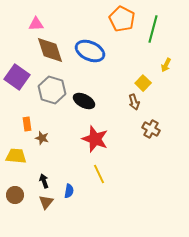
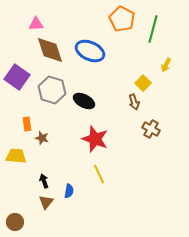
brown circle: moved 27 px down
